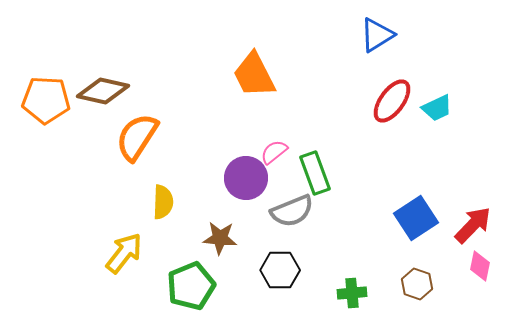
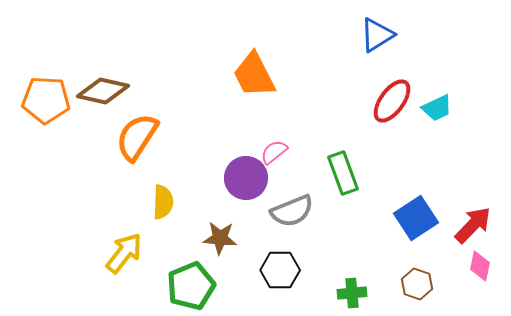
green rectangle: moved 28 px right
